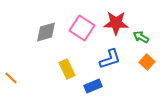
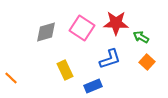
yellow rectangle: moved 2 px left, 1 px down
